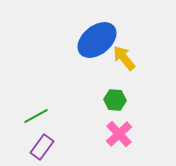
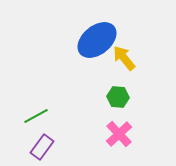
green hexagon: moved 3 px right, 3 px up
